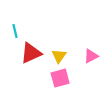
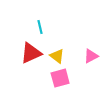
cyan line: moved 25 px right, 4 px up
yellow triangle: moved 2 px left; rotated 28 degrees counterclockwise
